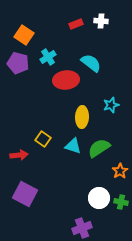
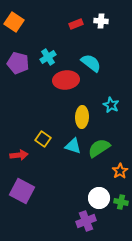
orange square: moved 10 px left, 13 px up
cyan star: rotated 28 degrees counterclockwise
purple square: moved 3 px left, 3 px up
purple cross: moved 4 px right, 7 px up
